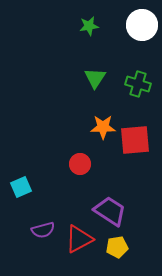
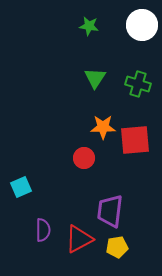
green star: rotated 18 degrees clockwise
red circle: moved 4 px right, 6 px up
purple trapezoid: rotated 116 degrees counterclockwise
purple semicircle: rotated 75 degrees counterclockwise
